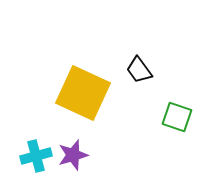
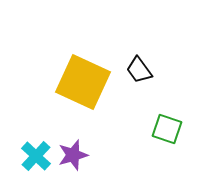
yellow square: moved 11 px up
green square: moved 10 px left, 12 px down
cyan cross: rotated 32 degrees counterclockwise
